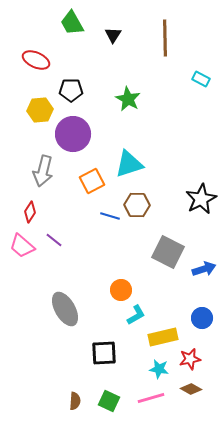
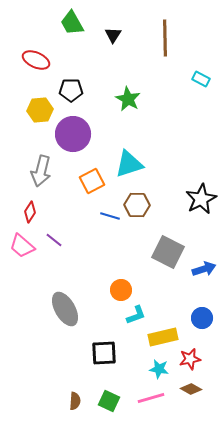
gray arrow: moved 2 px left
cyan L-shape: rotated 10 degrees clockwise
